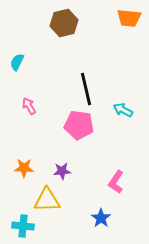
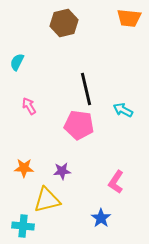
yellow triangle: rotated 12 degrees counterclockwise
